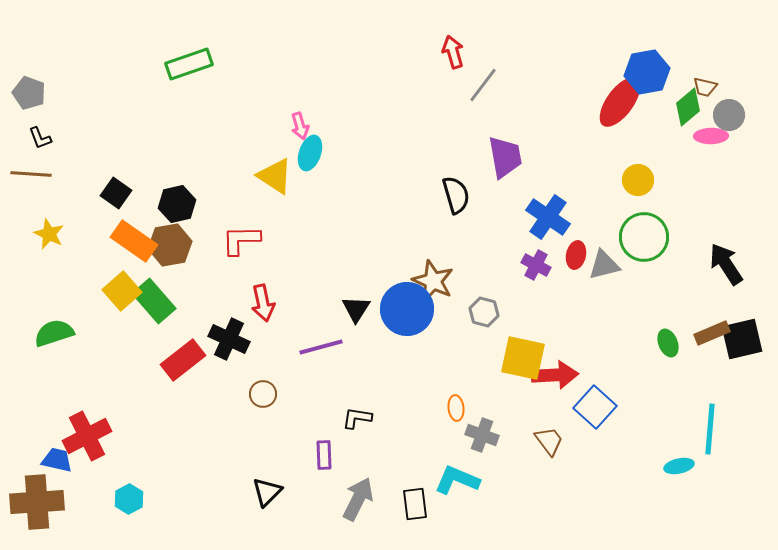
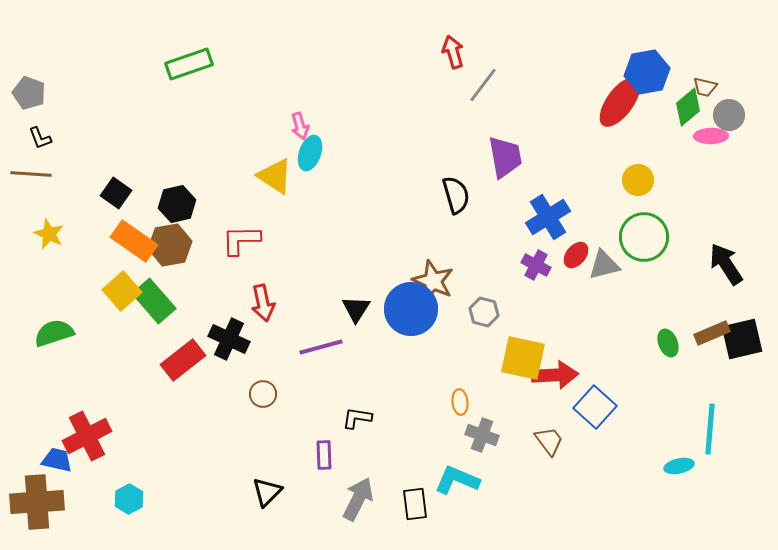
blue cross at (548, 217): rotated 24 degrees clockwise
red ellipse at (576, 255): rotated 28 degrees clockwise
blue circle at (407, 309): moved 4 px right
orange ellipse at (456, 408): moved 4 px right, 6 px up
